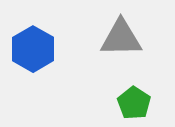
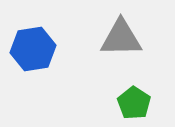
blue hexagon: rotated 21 degrees clockwise
